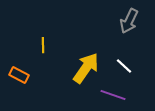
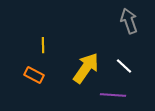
gray arrow: rotated 135 degrees clockwise
orange rectangle: moved 15 px right
purple line: rotated 15 degrees counterclockwise
